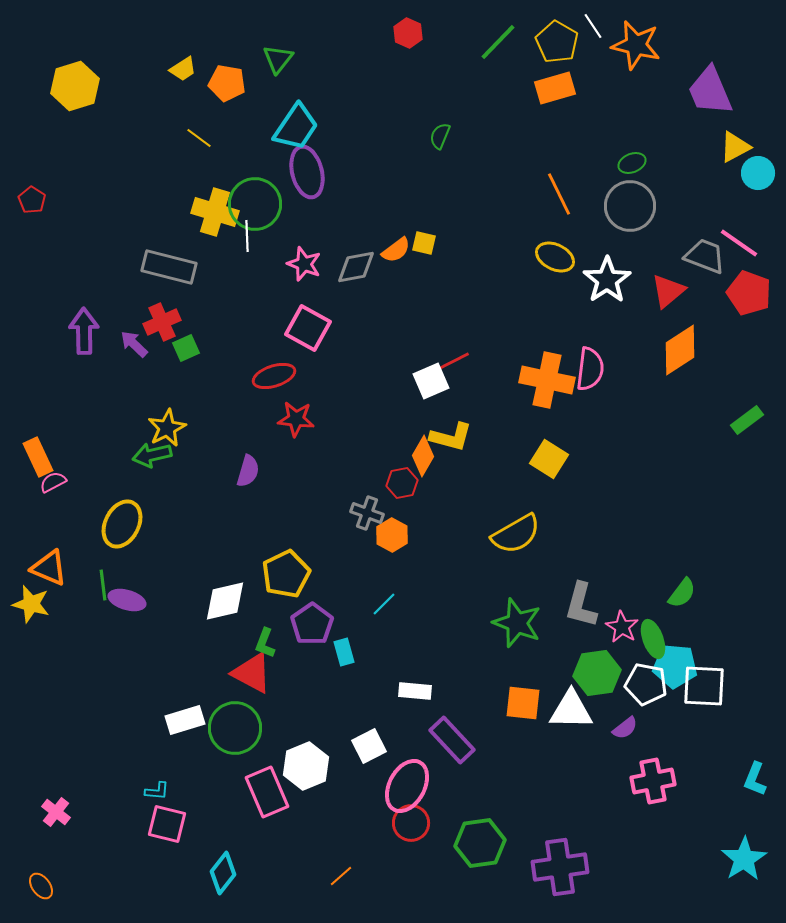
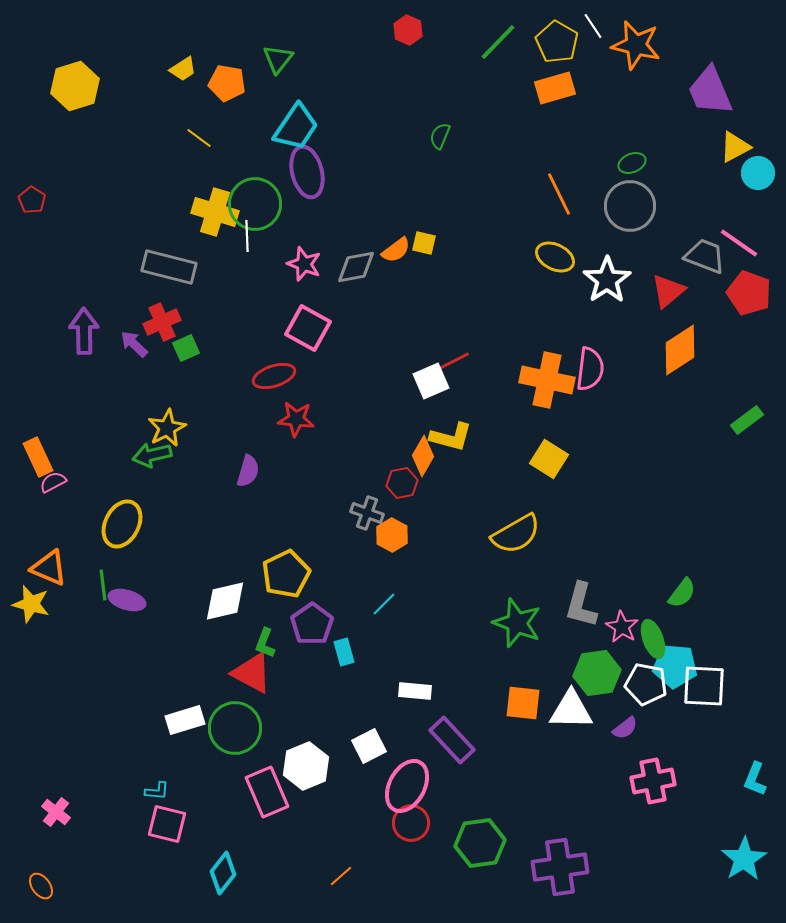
red hexagon at (408, 33): moved 3 px up
